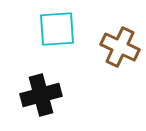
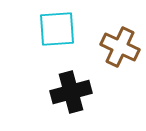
black cross: moved 30 px right, 3 px up
